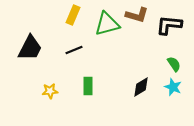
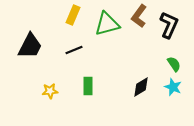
brown L-shape: moved 2 px right, 1 px down; rotated 110 degrees clockwise
black L-shape: rotated 108 degrees clockwise
black trapezoid: moved 2 px up
